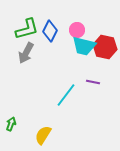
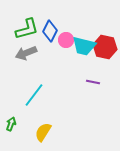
pink circle: moved 11 px left, 10 px down
gray arrow: rotated 40 degrees clockwise
cyan line: moved 32 px left
yellow semicircle: moved 3 px up
